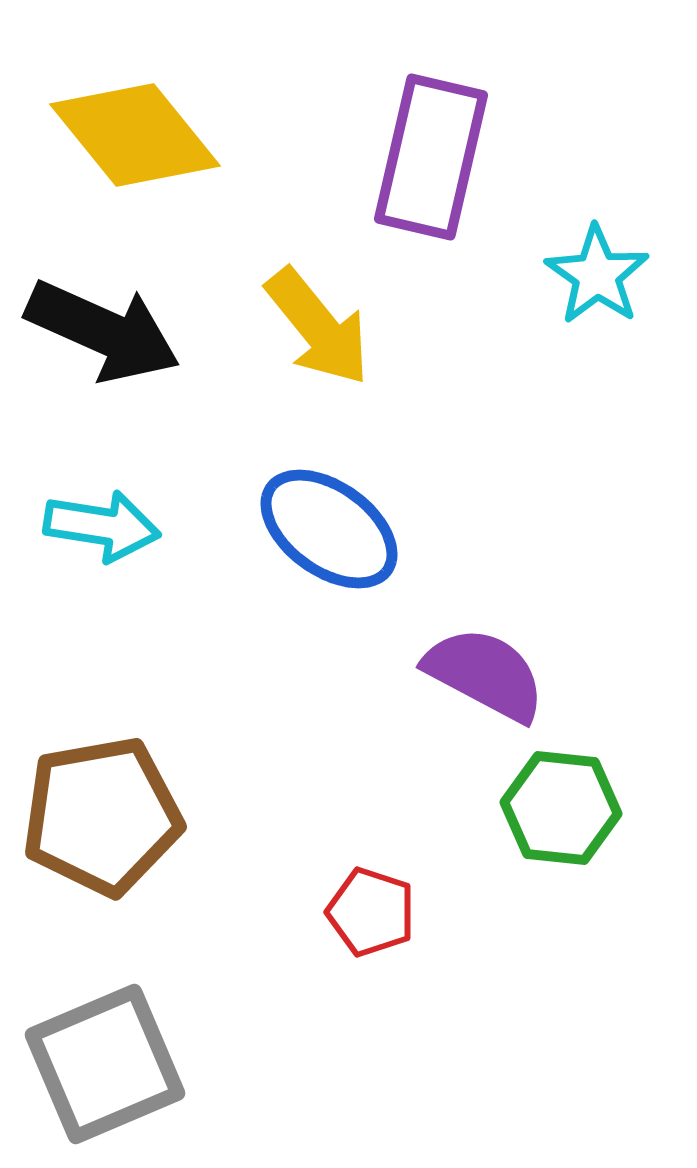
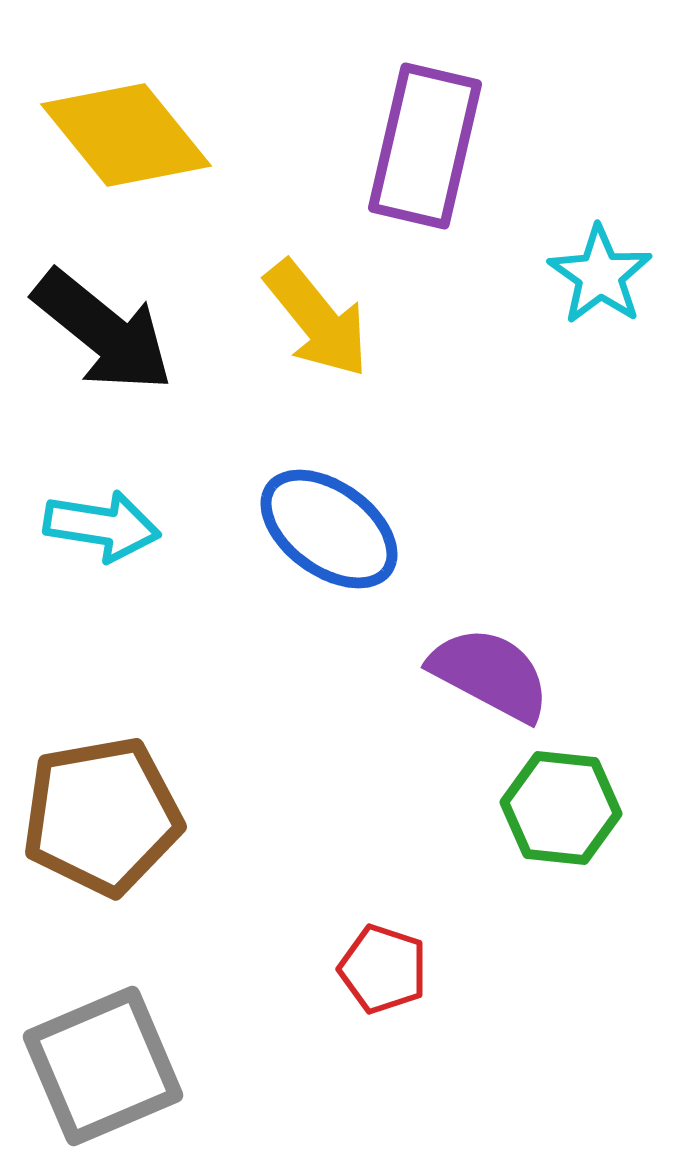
yellow diamond: moved 9 px left
purple rectangle: moved 6 px left, 11 px up
cyan star: moved 3 px right
yellow arrow: moved 1 px left, 8 px up
black arrow: rotated 15 degrees clockwise
purple semicircle: moved 5 px right
red pentagon: moved 12 px right, 57 px down
gray square: moved 2 px left, 2 px down
